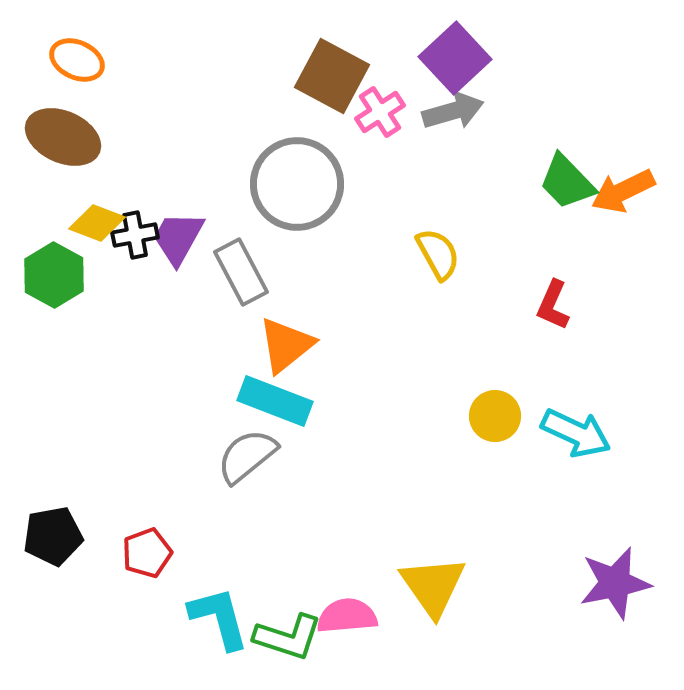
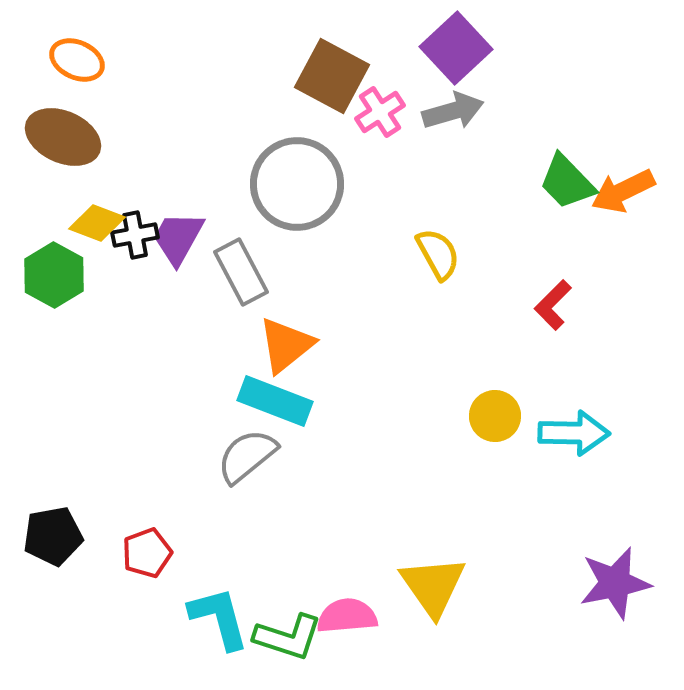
purple square: moved 1 px right, 10 px up
red L-shape: rotated 21 degrees clockwise
cyan arrow: moved 2 px left; rotated 24 degrees counterclockwise
